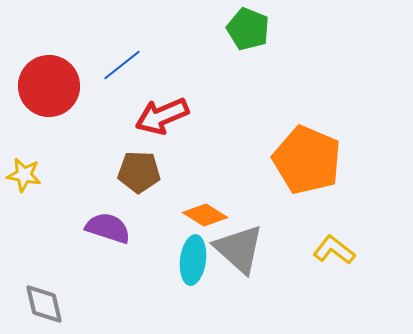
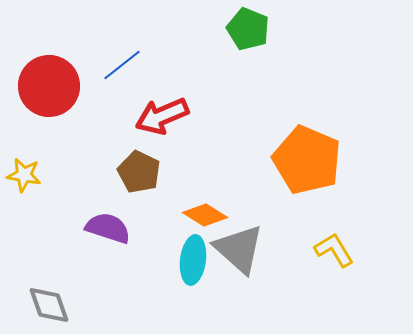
brown pentagon: rotated 24 degrees clockwise
yellow L-shape: rotated 21 degrees clockwise
gray diamond: moved 5 px right, 1 px down; rotated 6 degrees counterclockwise
